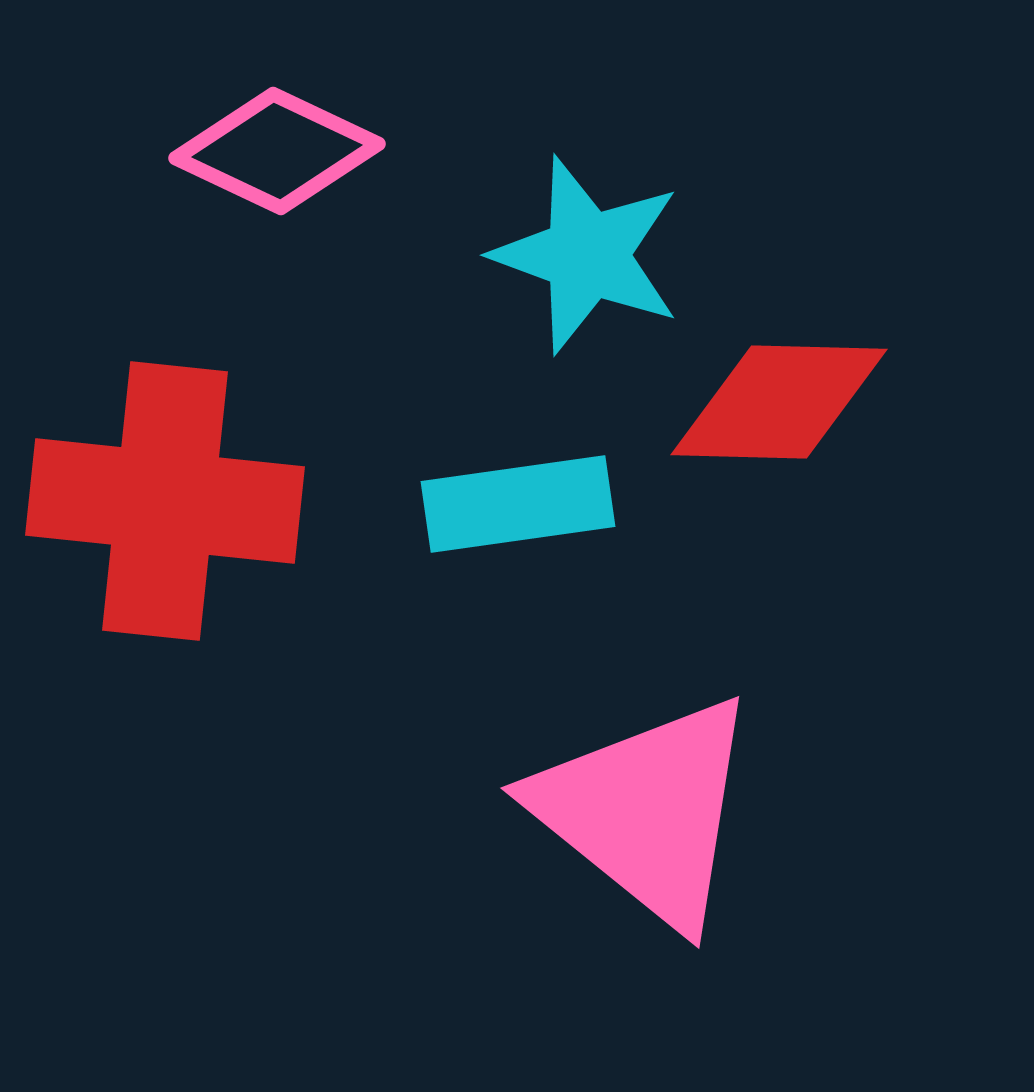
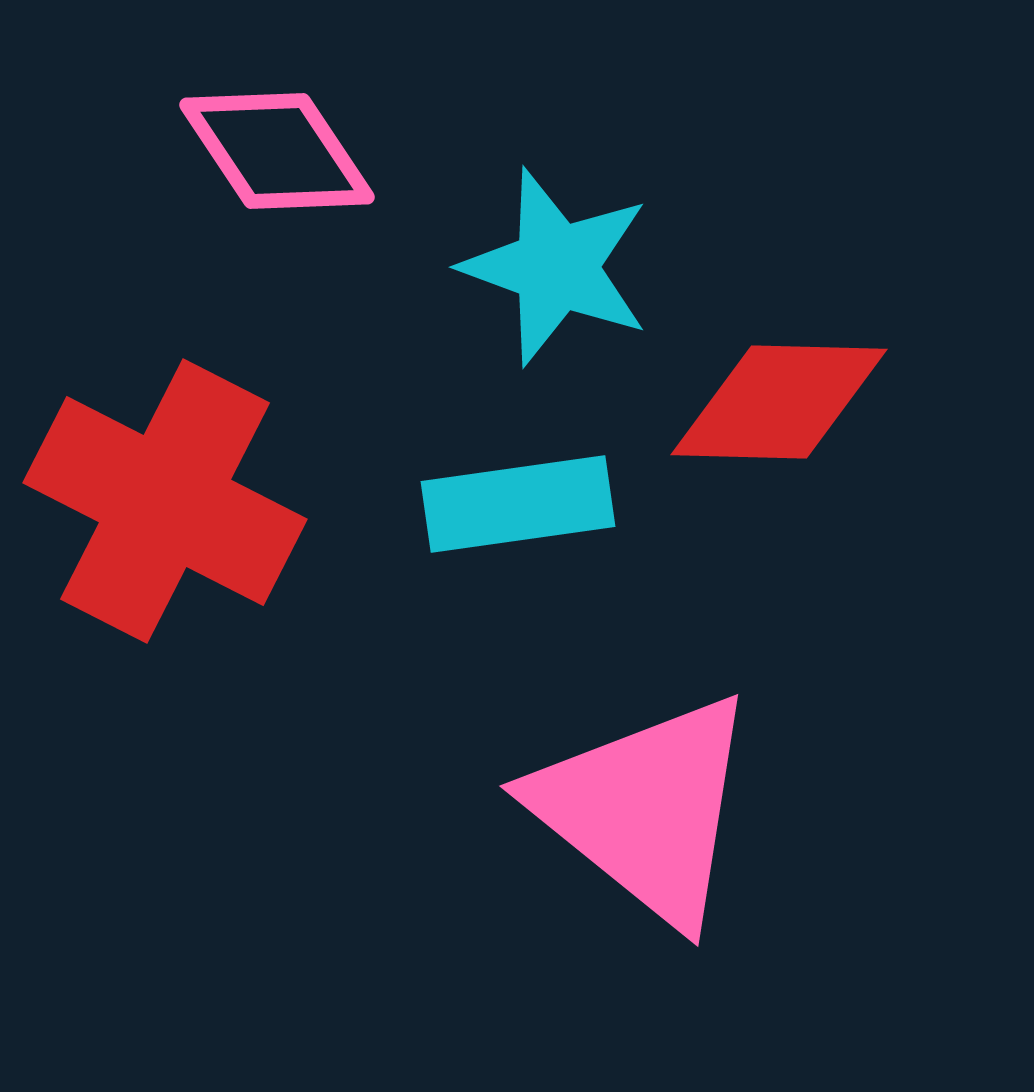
pink diamond: rotated 31 degrees clockwise
cyan star: moved 31 px left, 12 px down
red cross: rotated 21 degrees clockwise
pink triangle: moved 1 px left, 2 px up
